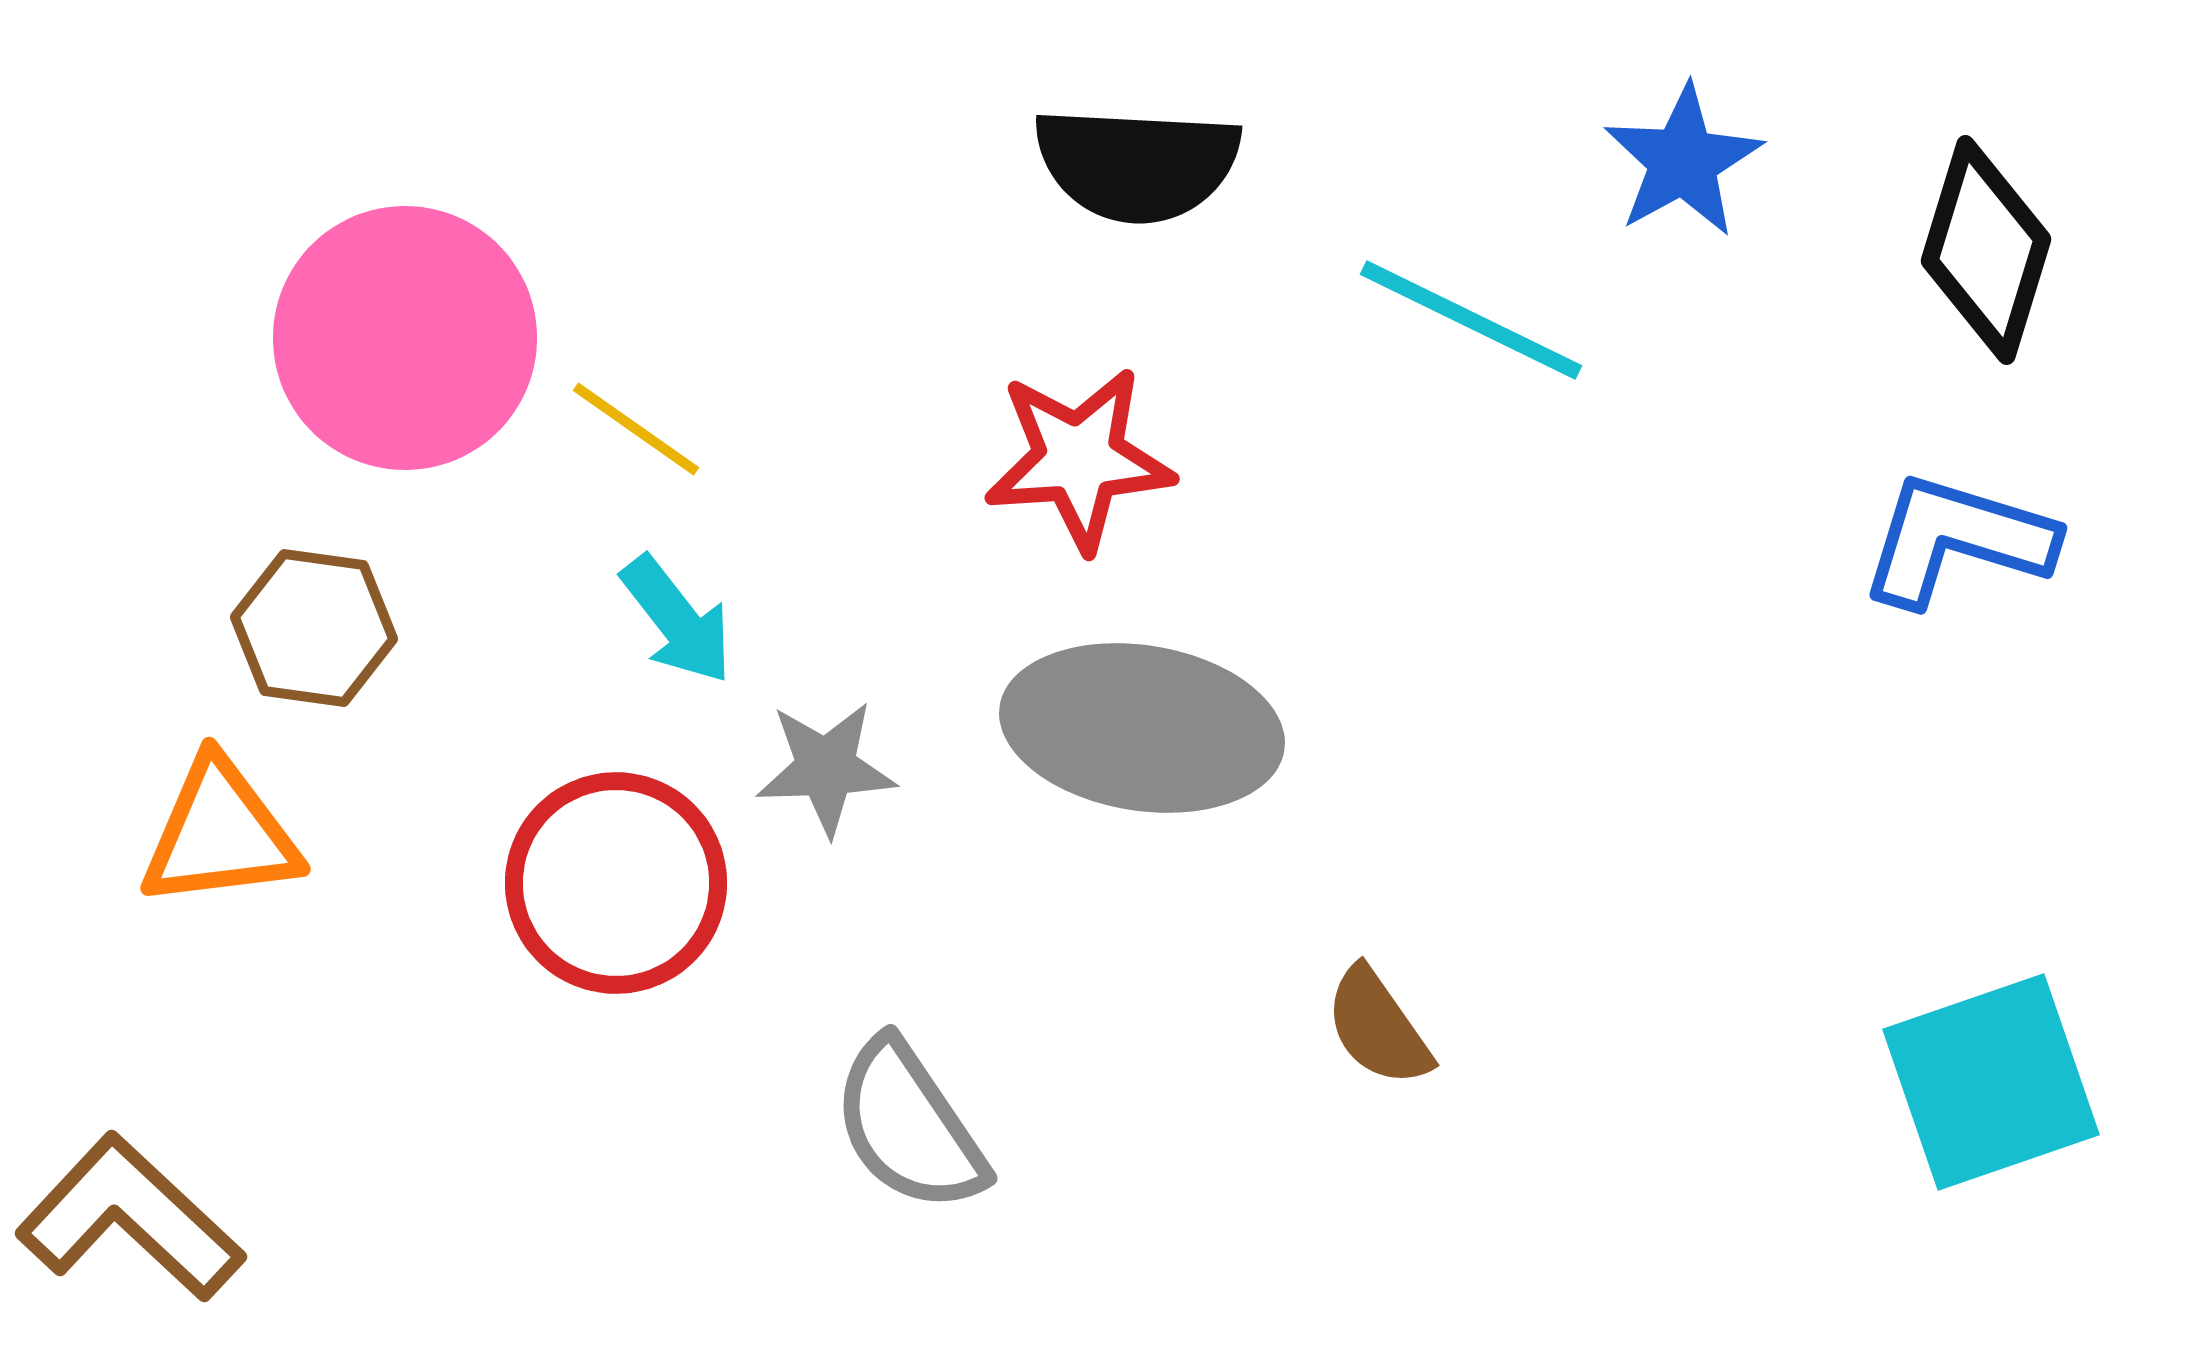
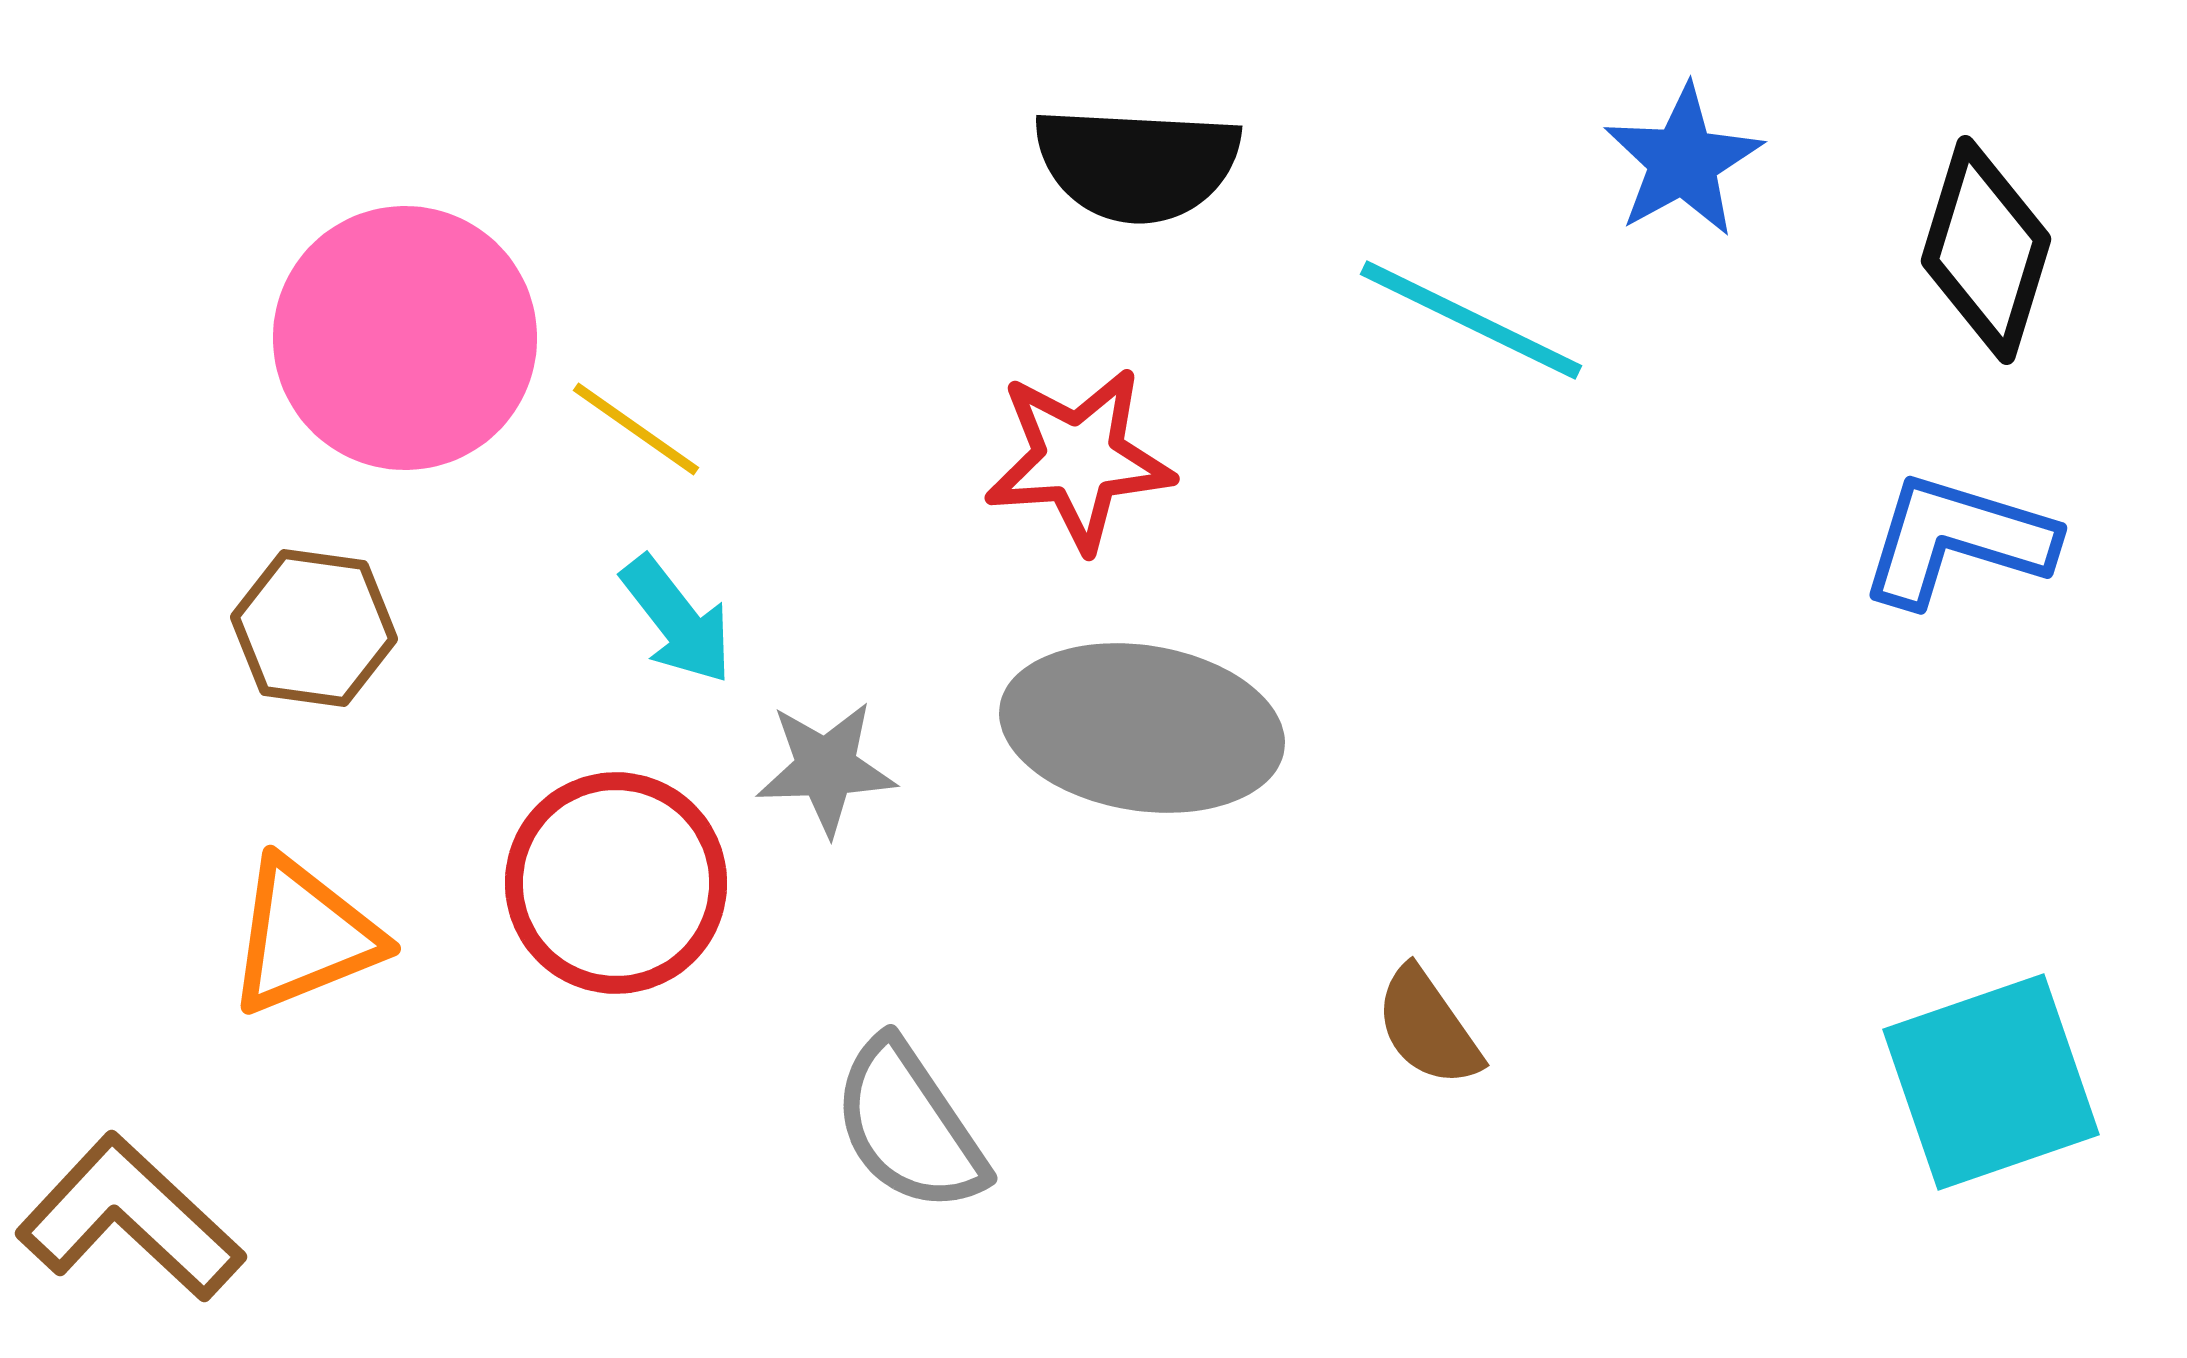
orange triangle: moved 84 px right, 102 px down; rotated 15 degrees counterclockwise
brown semicircle: moved 50 px right
